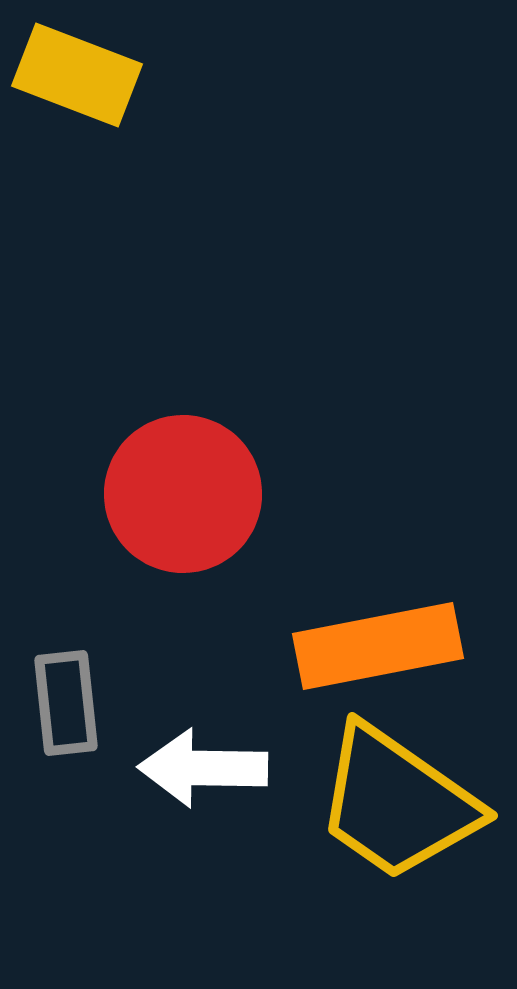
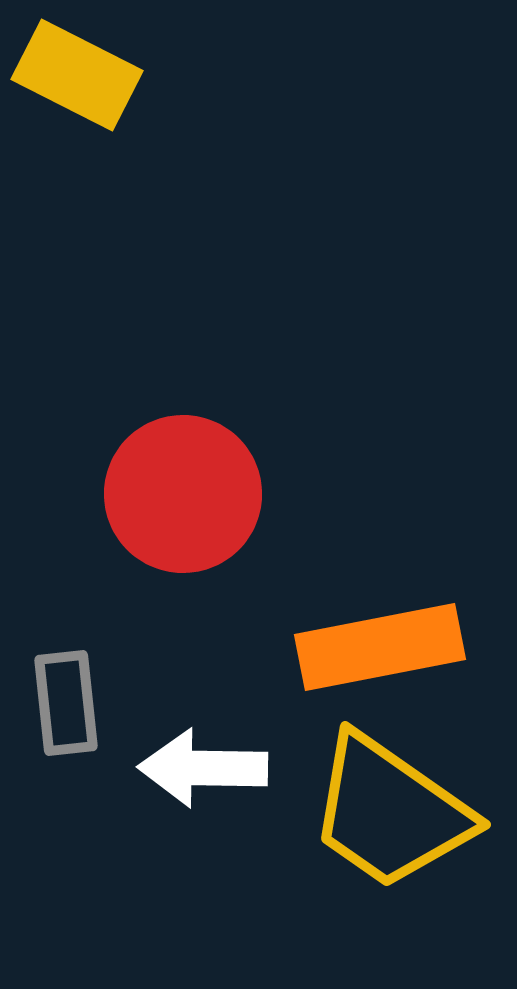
yellow rectangle: rotated 6 degrees clockwise
orange rectangle: moved 2 px right, 1 px down
yellow trapezoid: moved 7 px left, 9 px down
